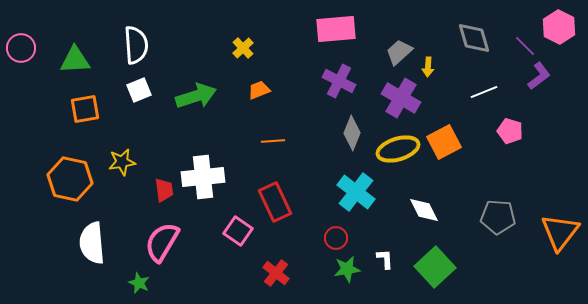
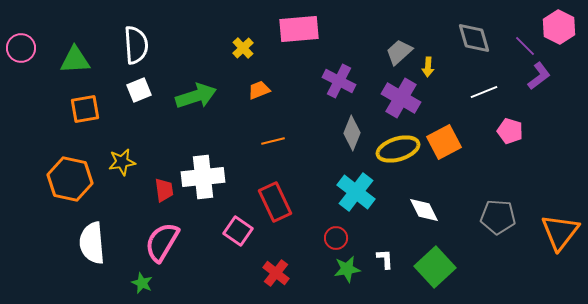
pink rectangle at (336, 29): moved 37 px left
orange line at (273, 141): rotated 10 degrees counterclockwise
green star at (139, 283): moved 3 px right
